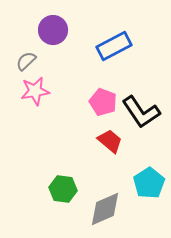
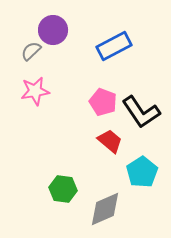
gray semicircle: moved 5 px right, 10 px up
cyan pentagon: moved 7 px left, 11 px up
